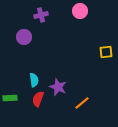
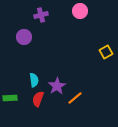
yellow square: rotated 24 degrees counterclockwise
purple star: moved 1 px left, 1 px up; rotated 18 degrees clockwise
orange line: moved 7 px left, 5 px up
